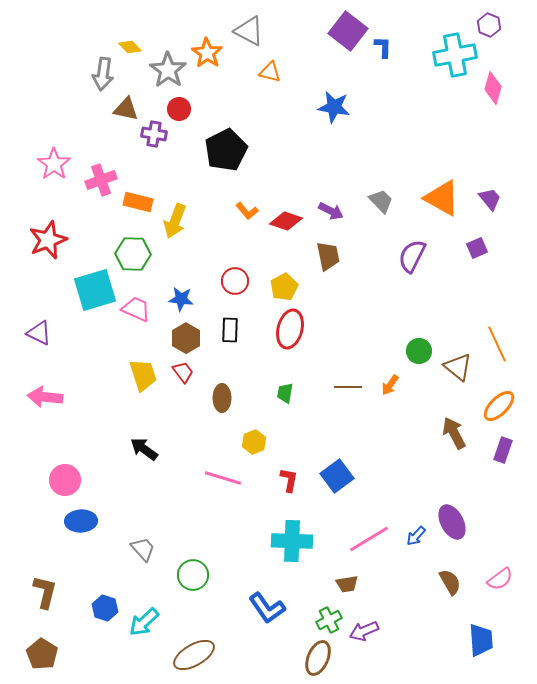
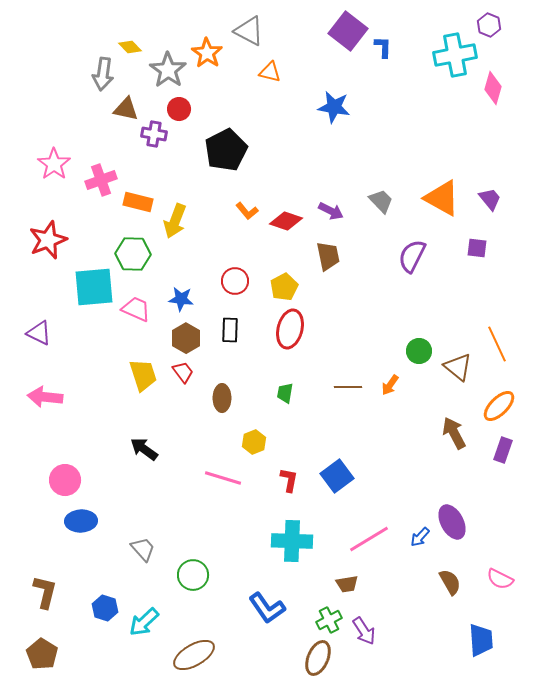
purple square at (477, 248): rotated 30 degrees clockwise
cyan square at (95, 290): moved 1 px left, 3 px up; rotated 12 degrees clockwise
blue arrow at (416, 536): moved 4 px right, 1 px down
pink semicircle at (500, 579): rotated 64 degrees clockwise
purple arrow at (364, 631): rotated 100 degrees counterclockwise
